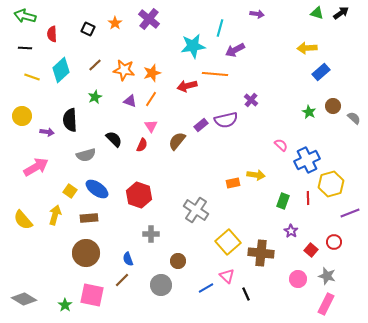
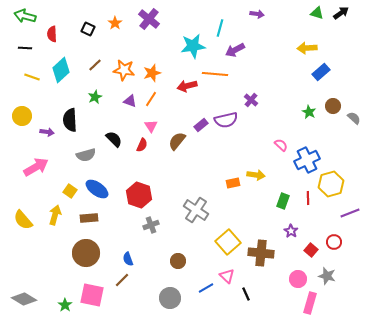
gray cross at (151, 234): moved 9 px up; rotated 21 degrees counterclockwise
gray circle at (161, 285): moved 9 px right, 13 px down
pink rectangle at (326, 304): moved 16 px left, 1 px up; rotated 10 degrees counterclockwise
